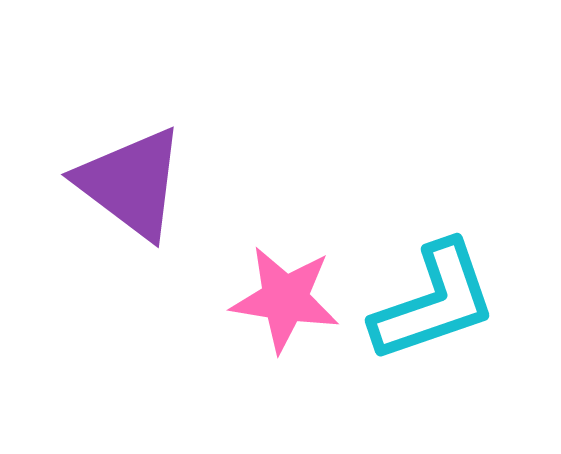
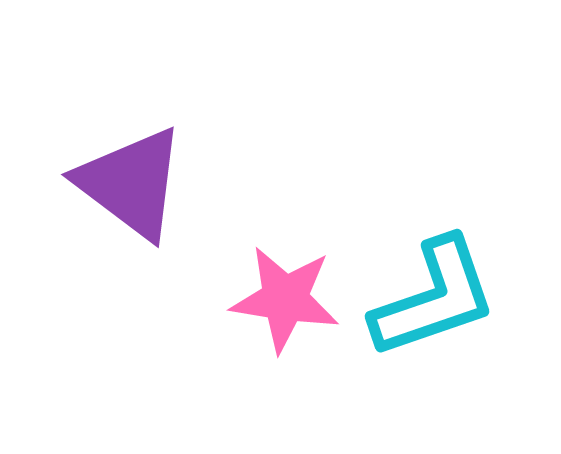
cyan L-shape: moved 4 px up
